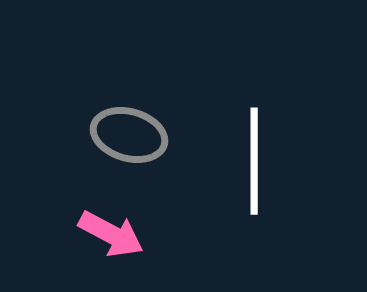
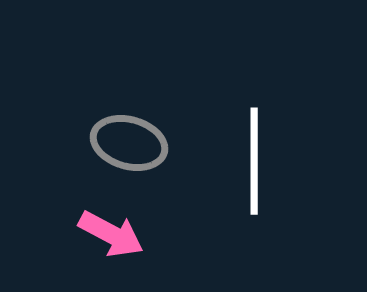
gray ellipse: moved 8 px down
